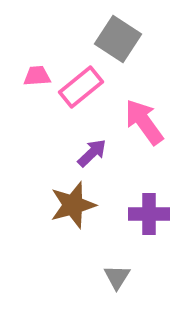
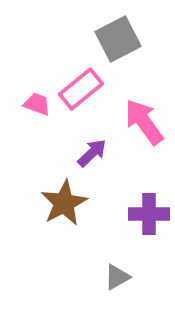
gray square: rotated 30 degrees clockwise
pink trapezoid: moved 28 px down; rotated 24 degrees clockwise
pink rectangle: moved 2 px down
brown star: moved 9 px left, 2 px up; rotated 12 degrees counterclockwise
gray triangle: rotated 28 degrees clockwise
